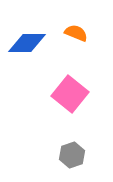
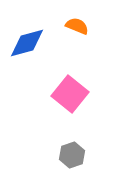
orange semicircle: moved 1 px right, 7 px up
blue diamond: rotated 15 degrees counterclockwise
